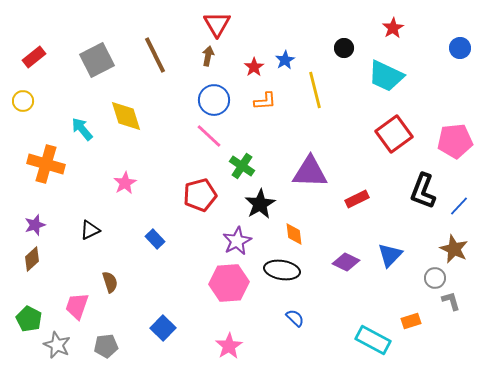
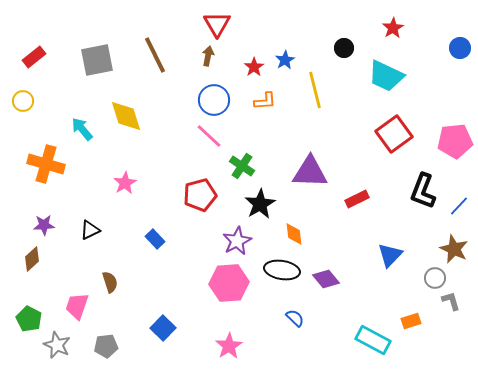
gray square at (97, 60): rotated 16 degrees clockwise
purple star at (35, 225): moved 9 px right; rotated 15 degrees clockwise
purple diamond at (346, 262): moved 20 px left, 17 px down; rotated 24 degrees clockwise
